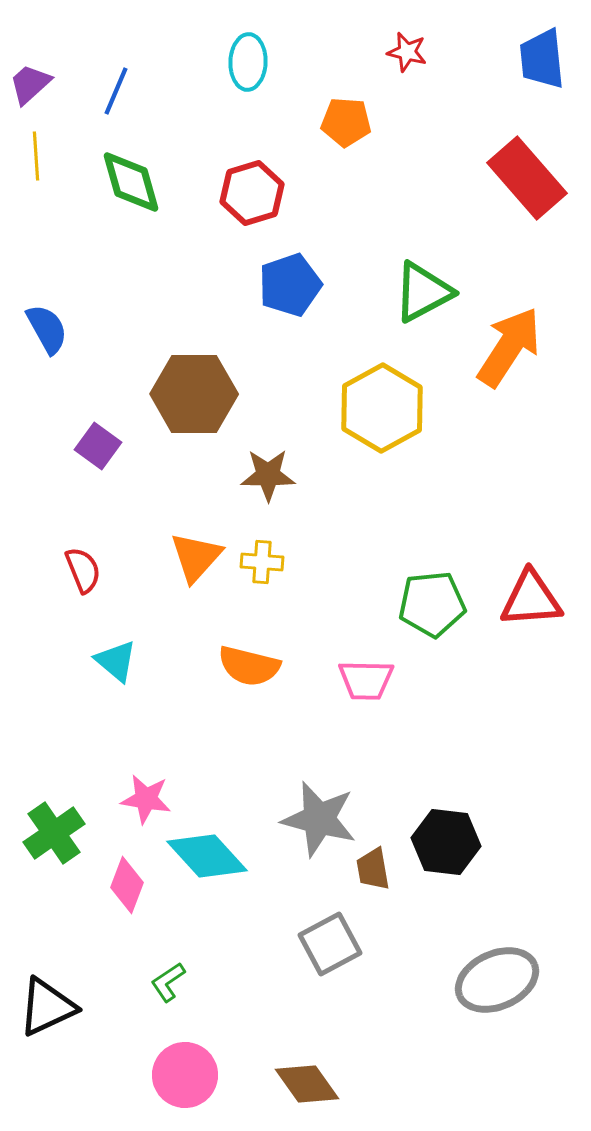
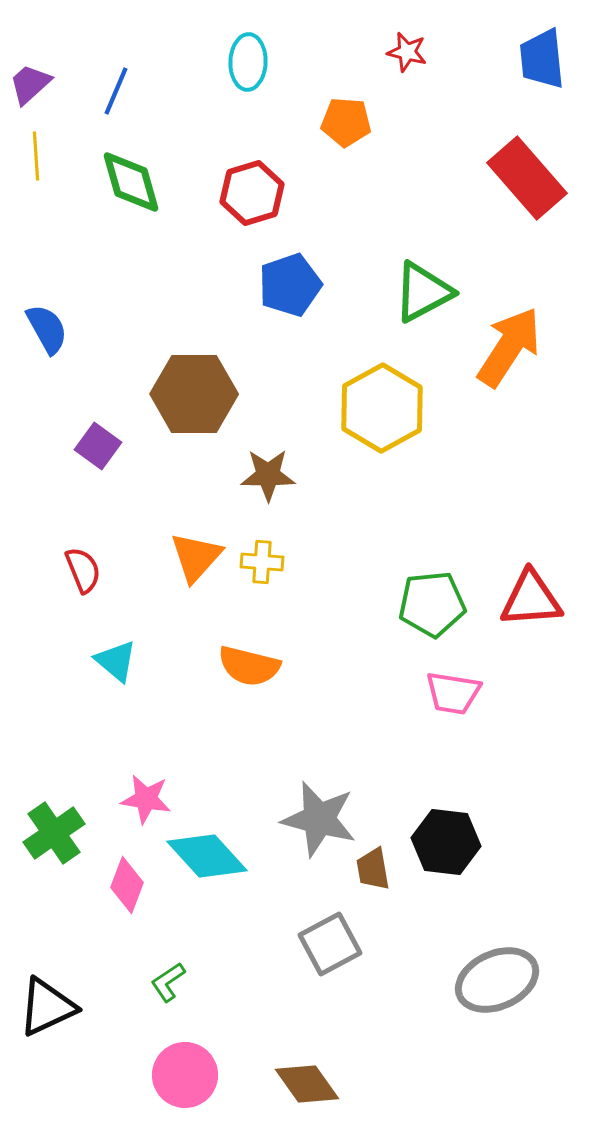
pink trapezoid: moved 87 px right, 13 px down; rotated 8 degrees clockwise
